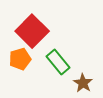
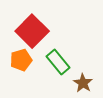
orange pentagon: moved 1 px right, 1 px down
